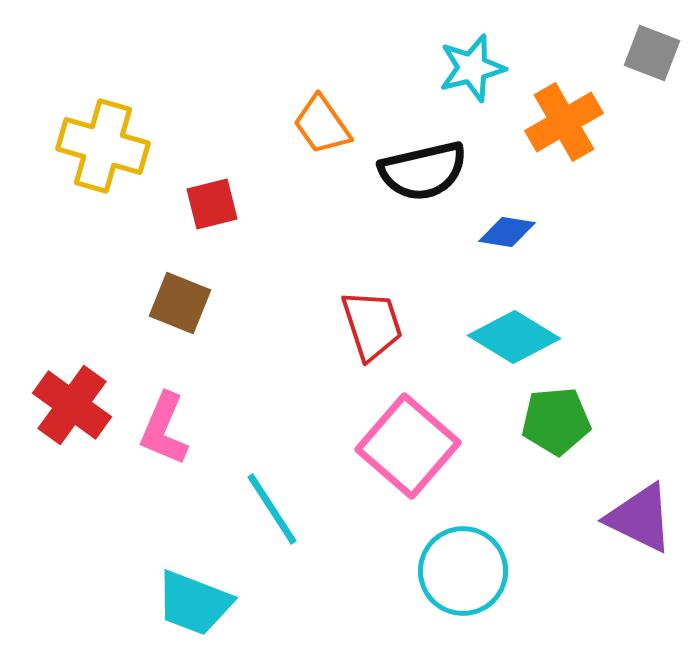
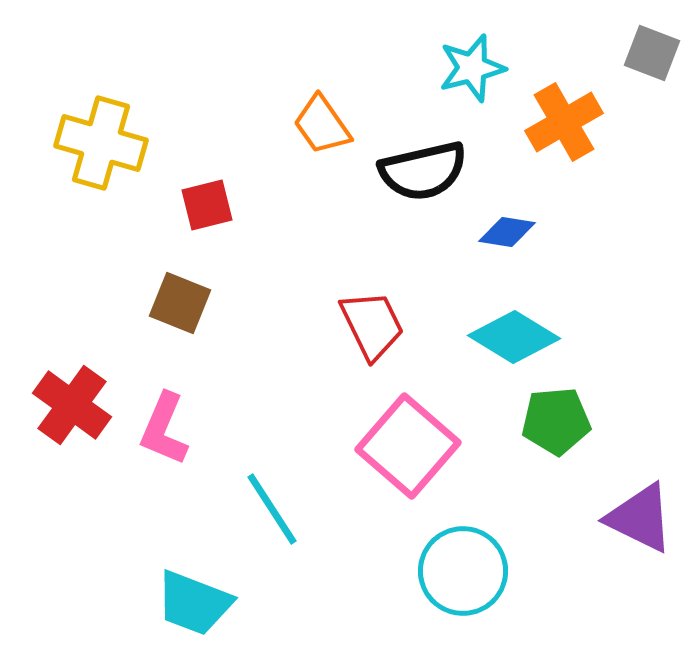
yellow cross: moved 2 px left, 3 px up
red square: moved 5 px left, 1 px down
red trapezoid: rotated 8 degrees counterclockwise
